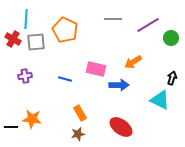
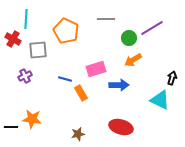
gray line: moved 7 px left
purple line: moved 4 px right, 3 px down
orange pentagon: moved 1 px right, 1 px down
green circle: moved 42 px left
gray square: moved 2 px right, 8 px down
orange arrow: moved 2 px up
pink rectangle: rotated 30 degrees counterclockwise
purple cross: rotated 16 degrees counterclockwise
orange rectangle: moved 1 px right, 20 px up
red ellipse: rotated 20 degrees counterclockwise
